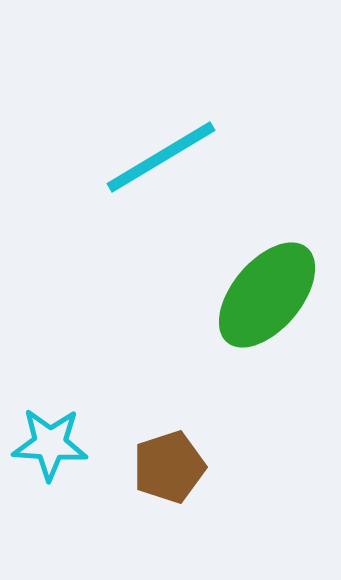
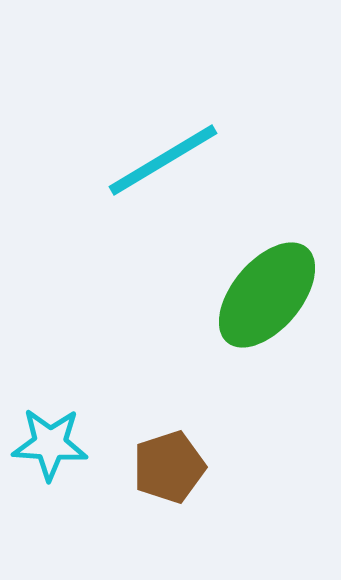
cyan line: moved 2 px right, 3 px down
